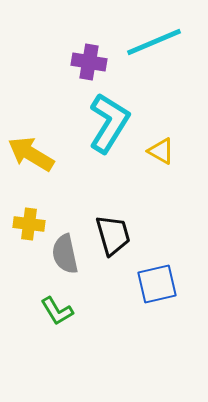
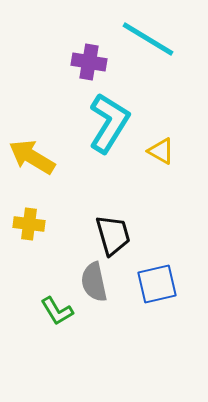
cyan line: moved 6 px left, 3 px up; rotated 54 degrees clockwise
yellow arrow: moved 1 px right, 3 px down
gray semicircle: moved 29 px right, 28 px down
